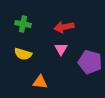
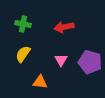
pink triangle: moved 11 px down
yellow semicircle: rotated 108 degrees clockwise
